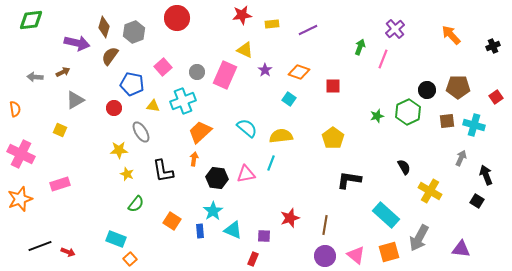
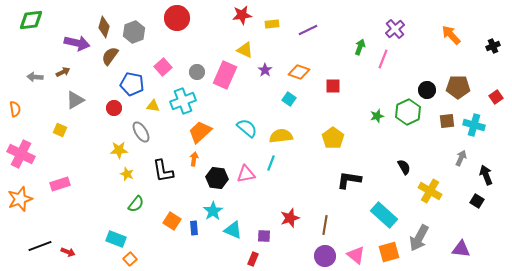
cyan rectangle at (386, 215): moved 2 px left
blue rectangle at (200, 231): moved 6 px left, 3 px up
